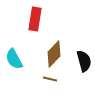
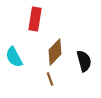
brown diamond: moved 1 px right, 2 px up
cyan semicircle: moved 2 px up
brown line: rotated 56 degrees clockwise
